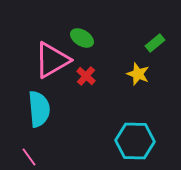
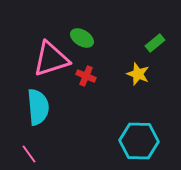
pink triangle: moved 1 px left, 1 px up; rotated 12 degrees clockwise
red cross: rotated 18 degrees counterclockwise
cyan semicircle: moved 1 px left, 2 px up
cyan hexagon: moved 4 px right
pink line: moved 3 px up
